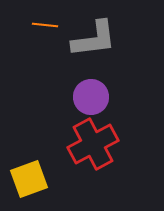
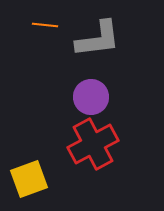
gray L-shape: moved 4 px right
